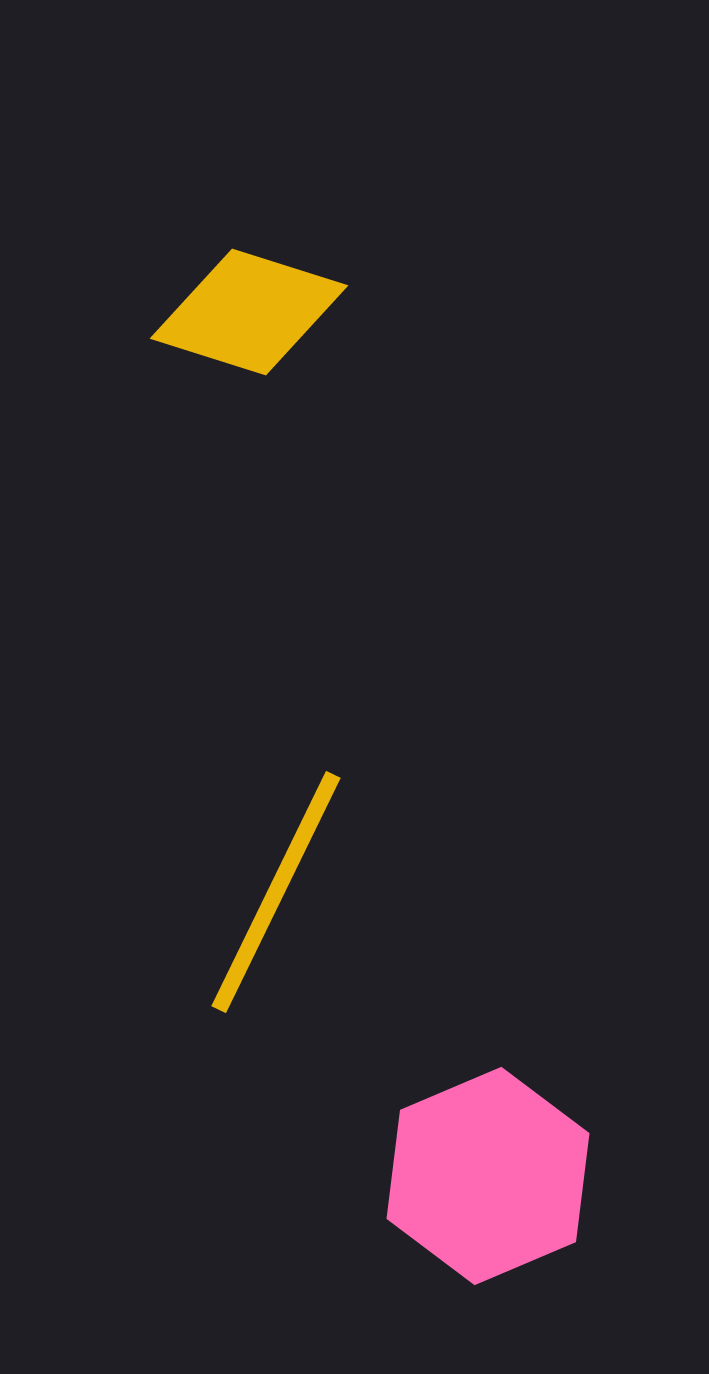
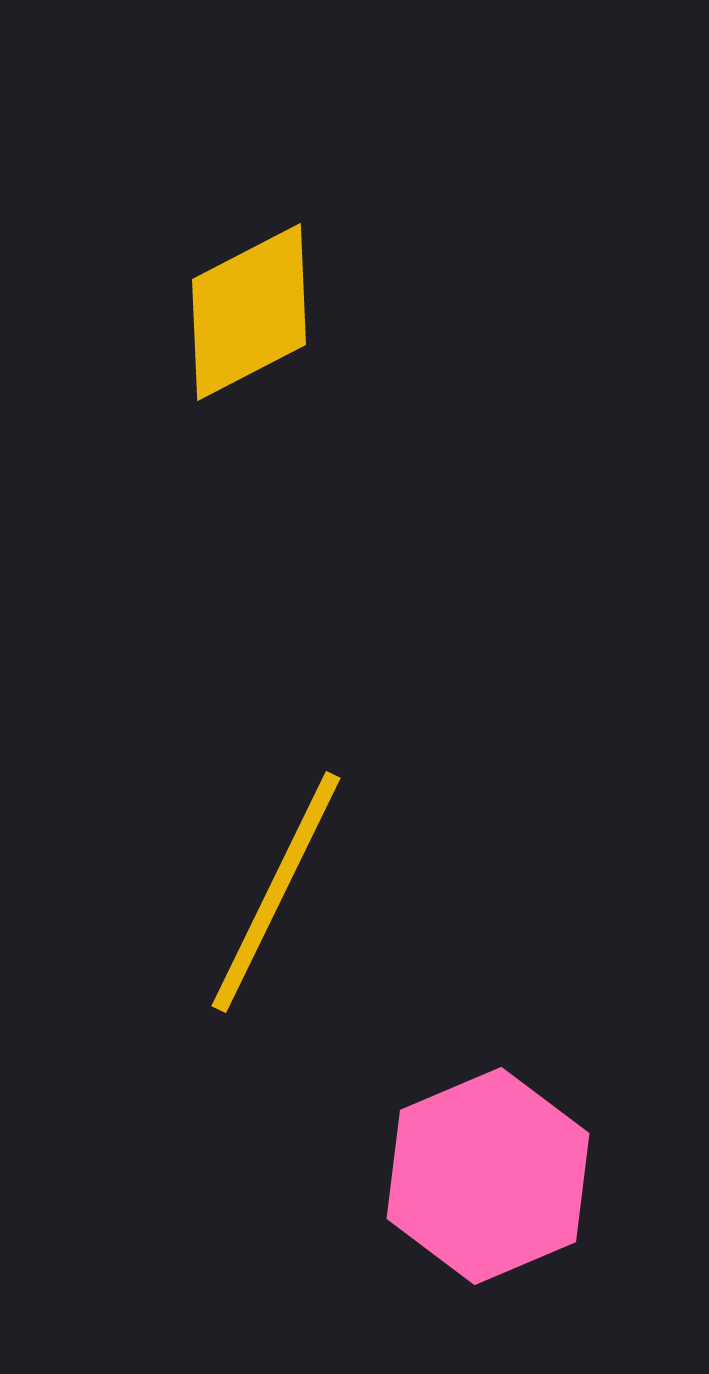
yellow diamond: rotated 45 degrees counterclockwise
